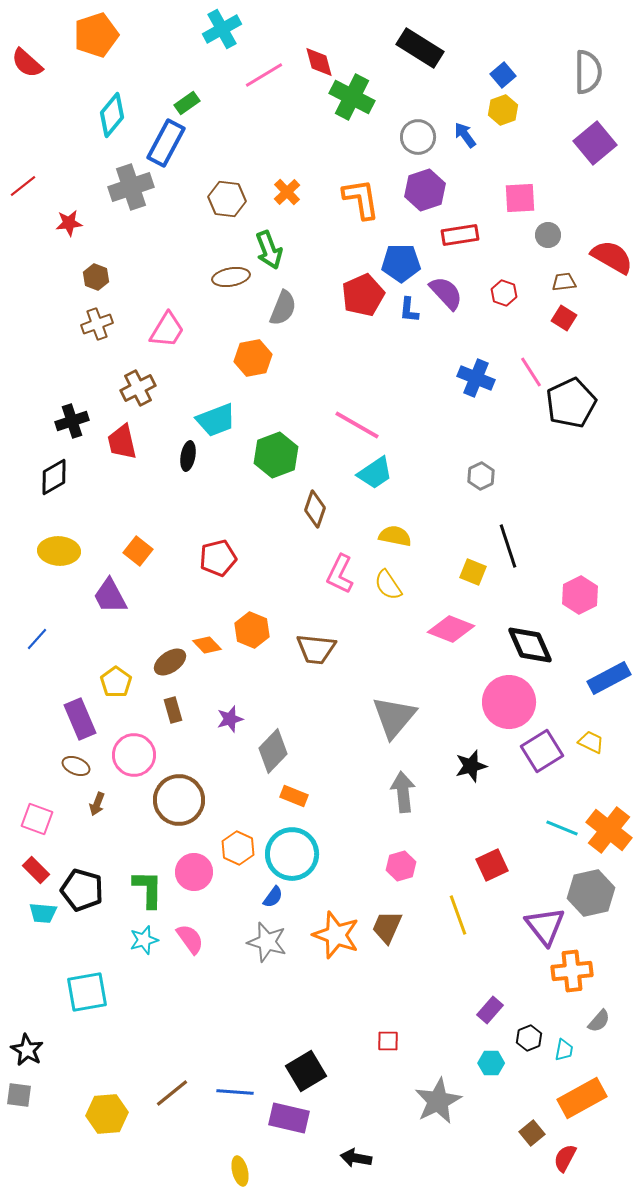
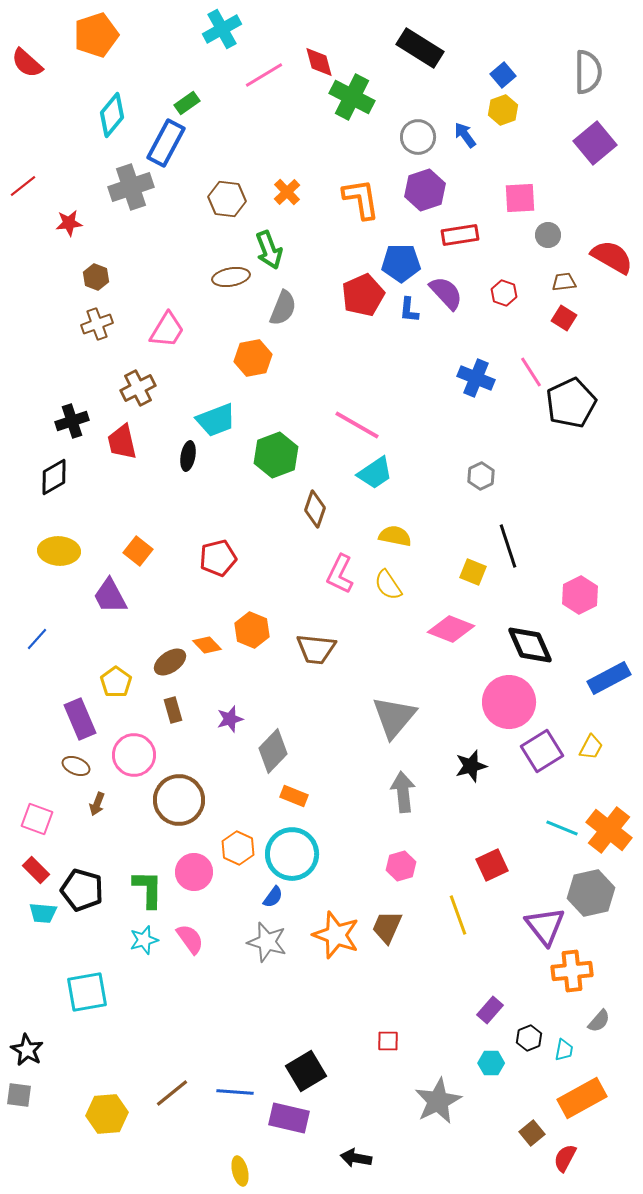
yellow trapezoid at (591, 742): moved 5 px down; rotated 92 degrees clockwise
